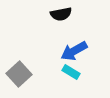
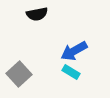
black semicircle: moved 24 px left
